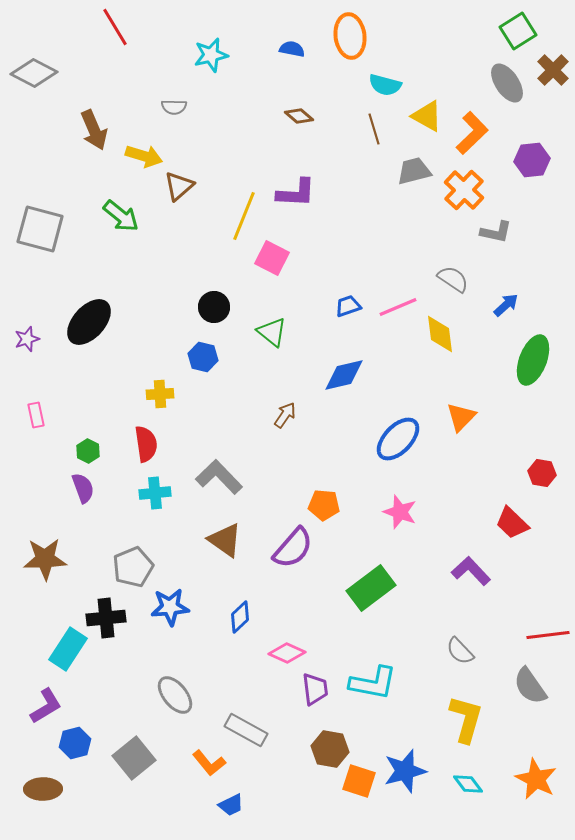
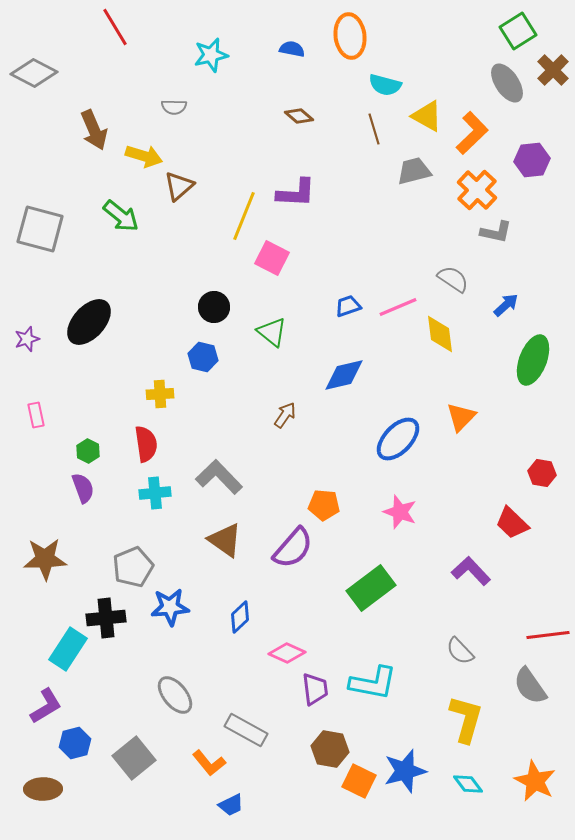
orange cross at (464, 190): moved 13 px right
orange star at (536, 779): moved 1 px left, 2 px down
orange square at (359, 781): rotated 8 degrees clockwise
